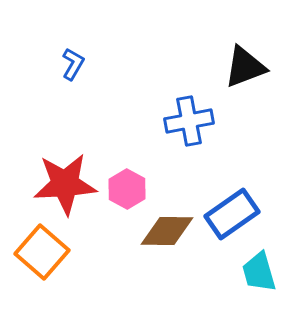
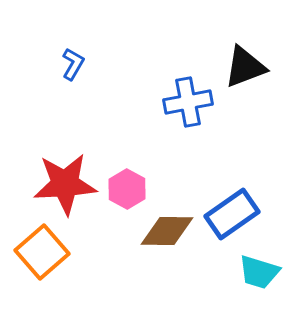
blue cross: moved 1 px left, 19 px up
orange square: rotated 8 degrees clockwise
cyan trapezoid: rotated 57 degrees counterclockwise
